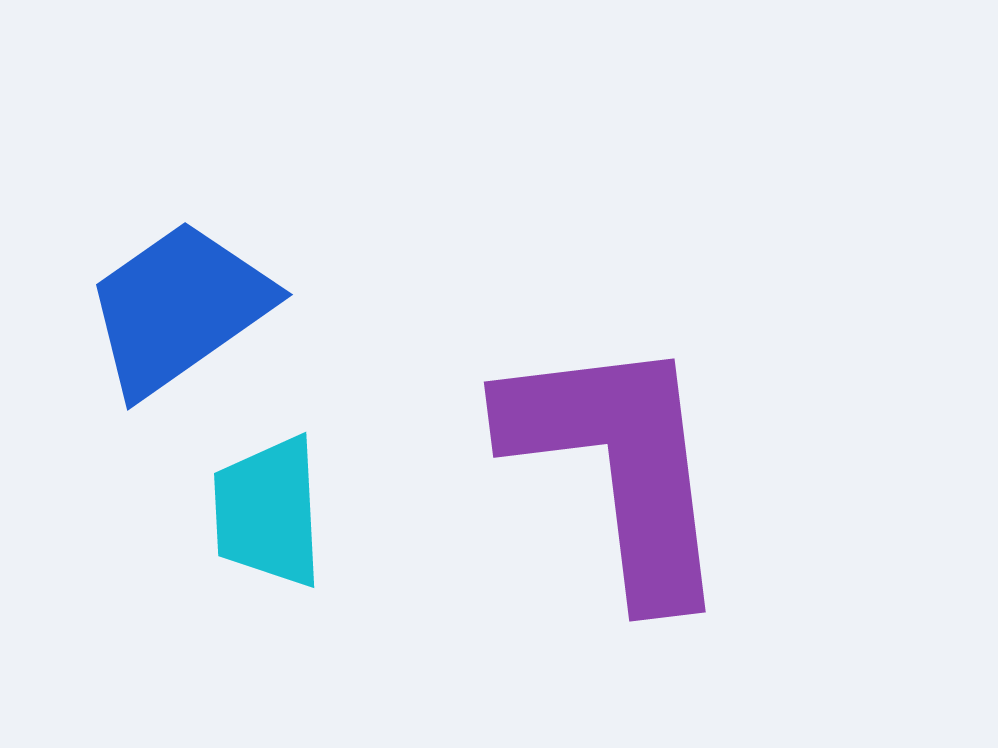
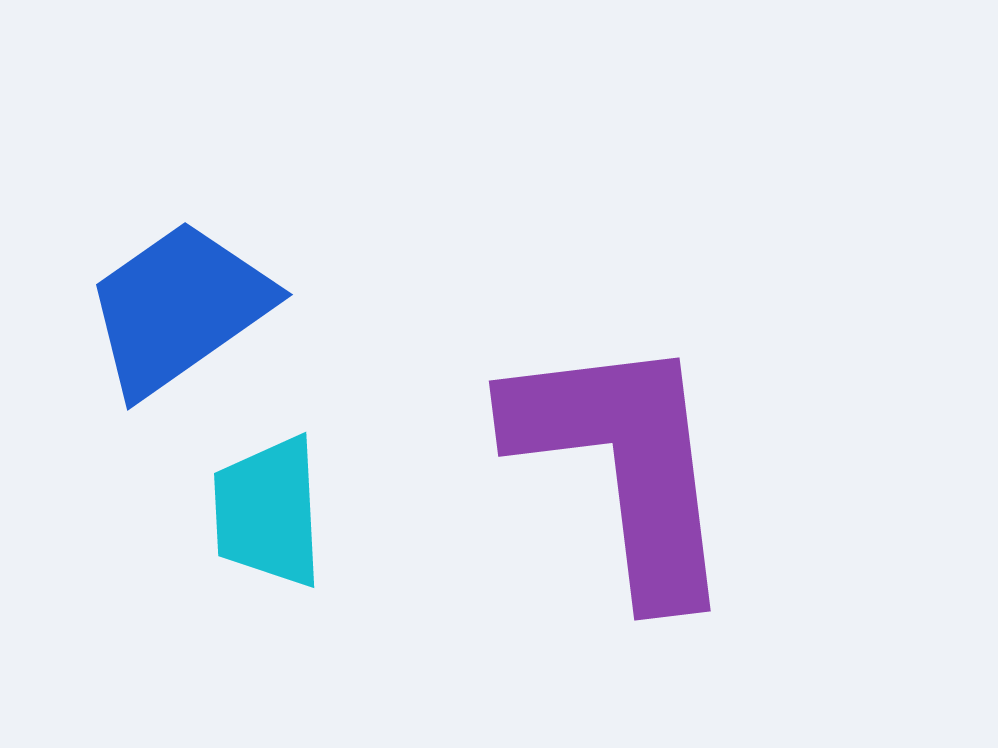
purple L-shape: moved 5 px right, 1 px up
